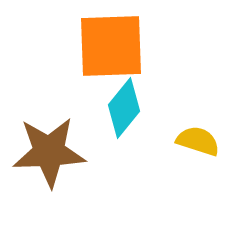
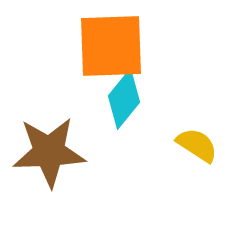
cyan diamond: moved 9 px up
yellow semicircle: moved 1 px left, 4 px down; rotated 15 degrees clockwise
